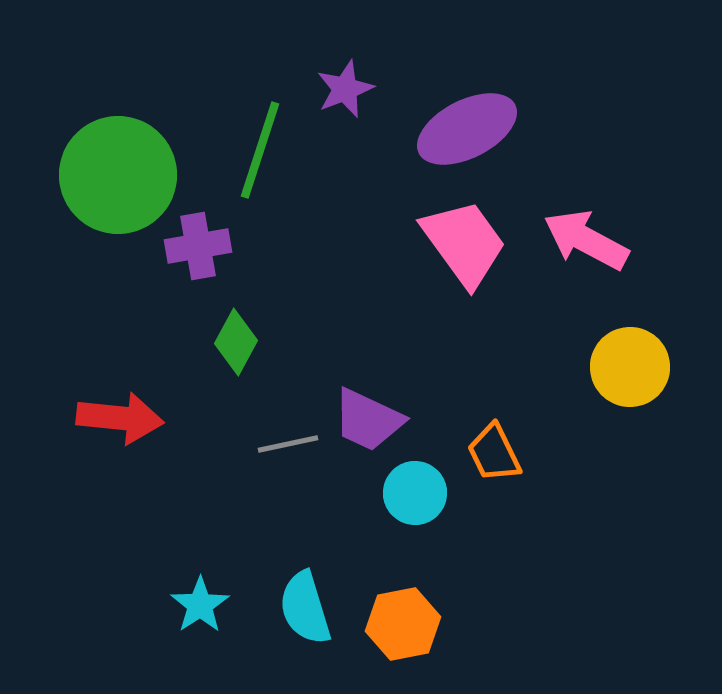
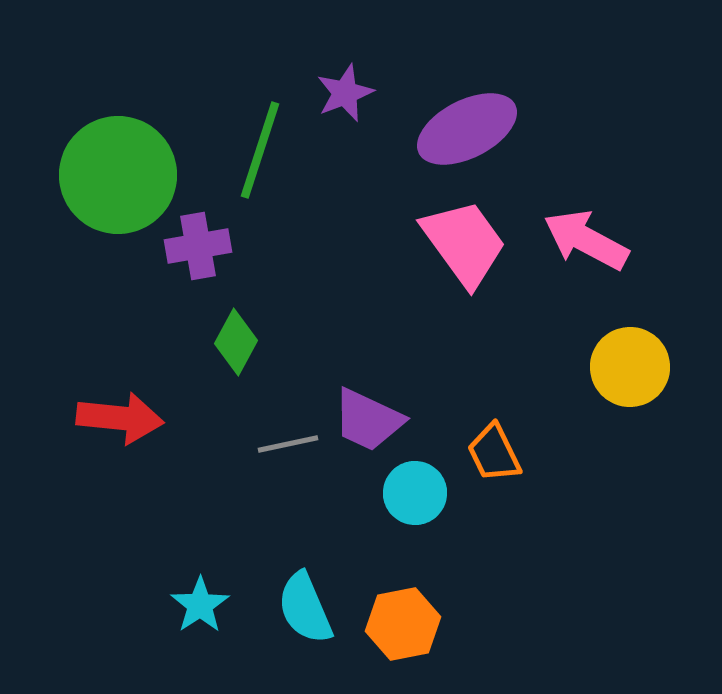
purple star: moved 4 px down
cyan semicircle: rotated 6 degrees counterclockwise
